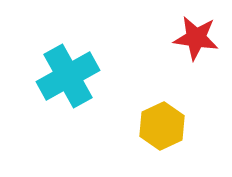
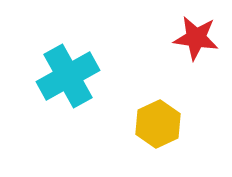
yellow hexagon: moved 4 px left, 2 px up
